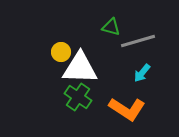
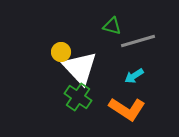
green triangle: moved 1 px right, 1 px up
white triangle: rotated 45 degrees clockwise
cyan arrow: moved 8 px left, 3 px down; rotated 18 degrees clockwise
